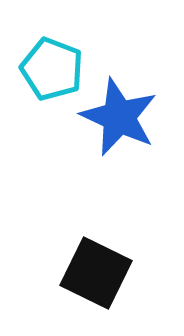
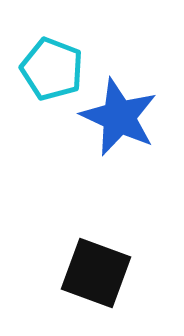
black square: rotated 6 degrees counterclockwise
